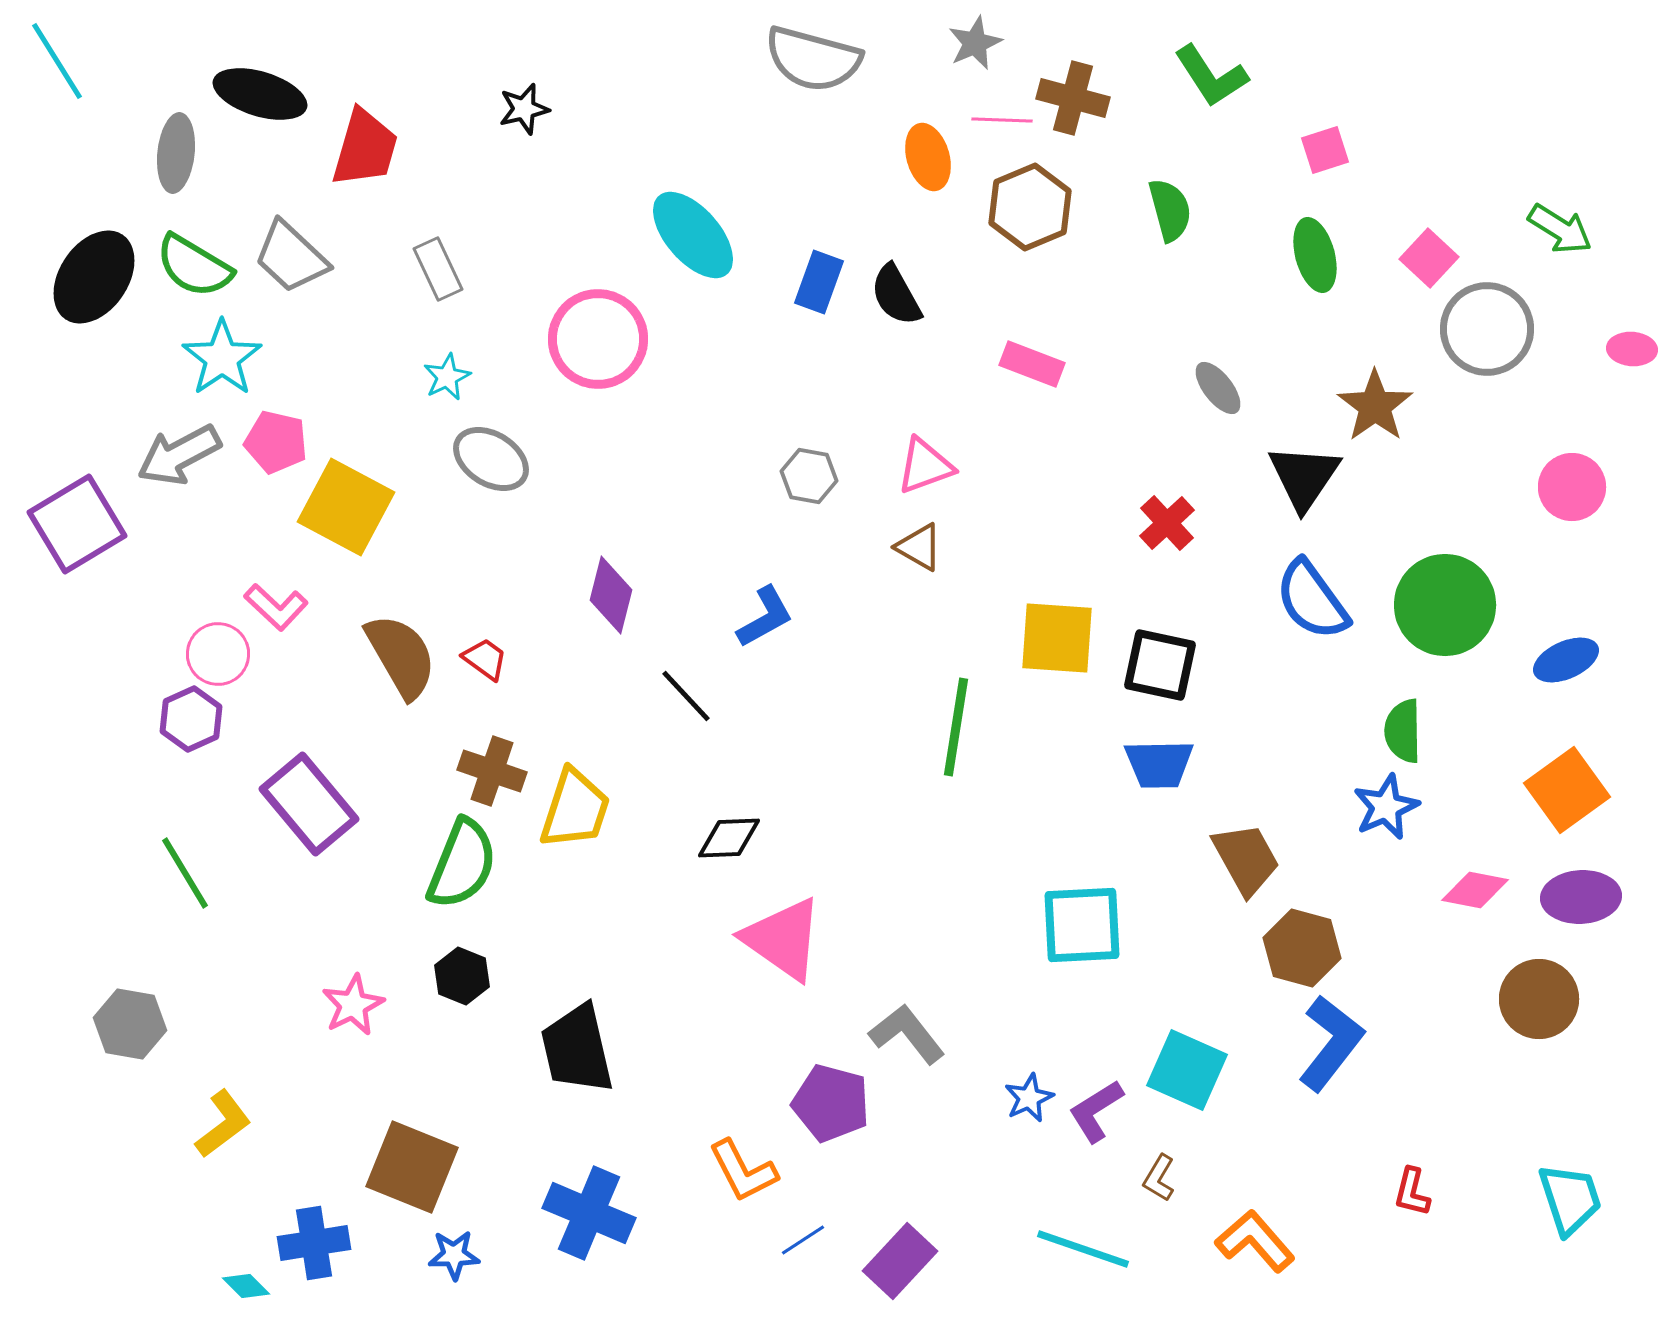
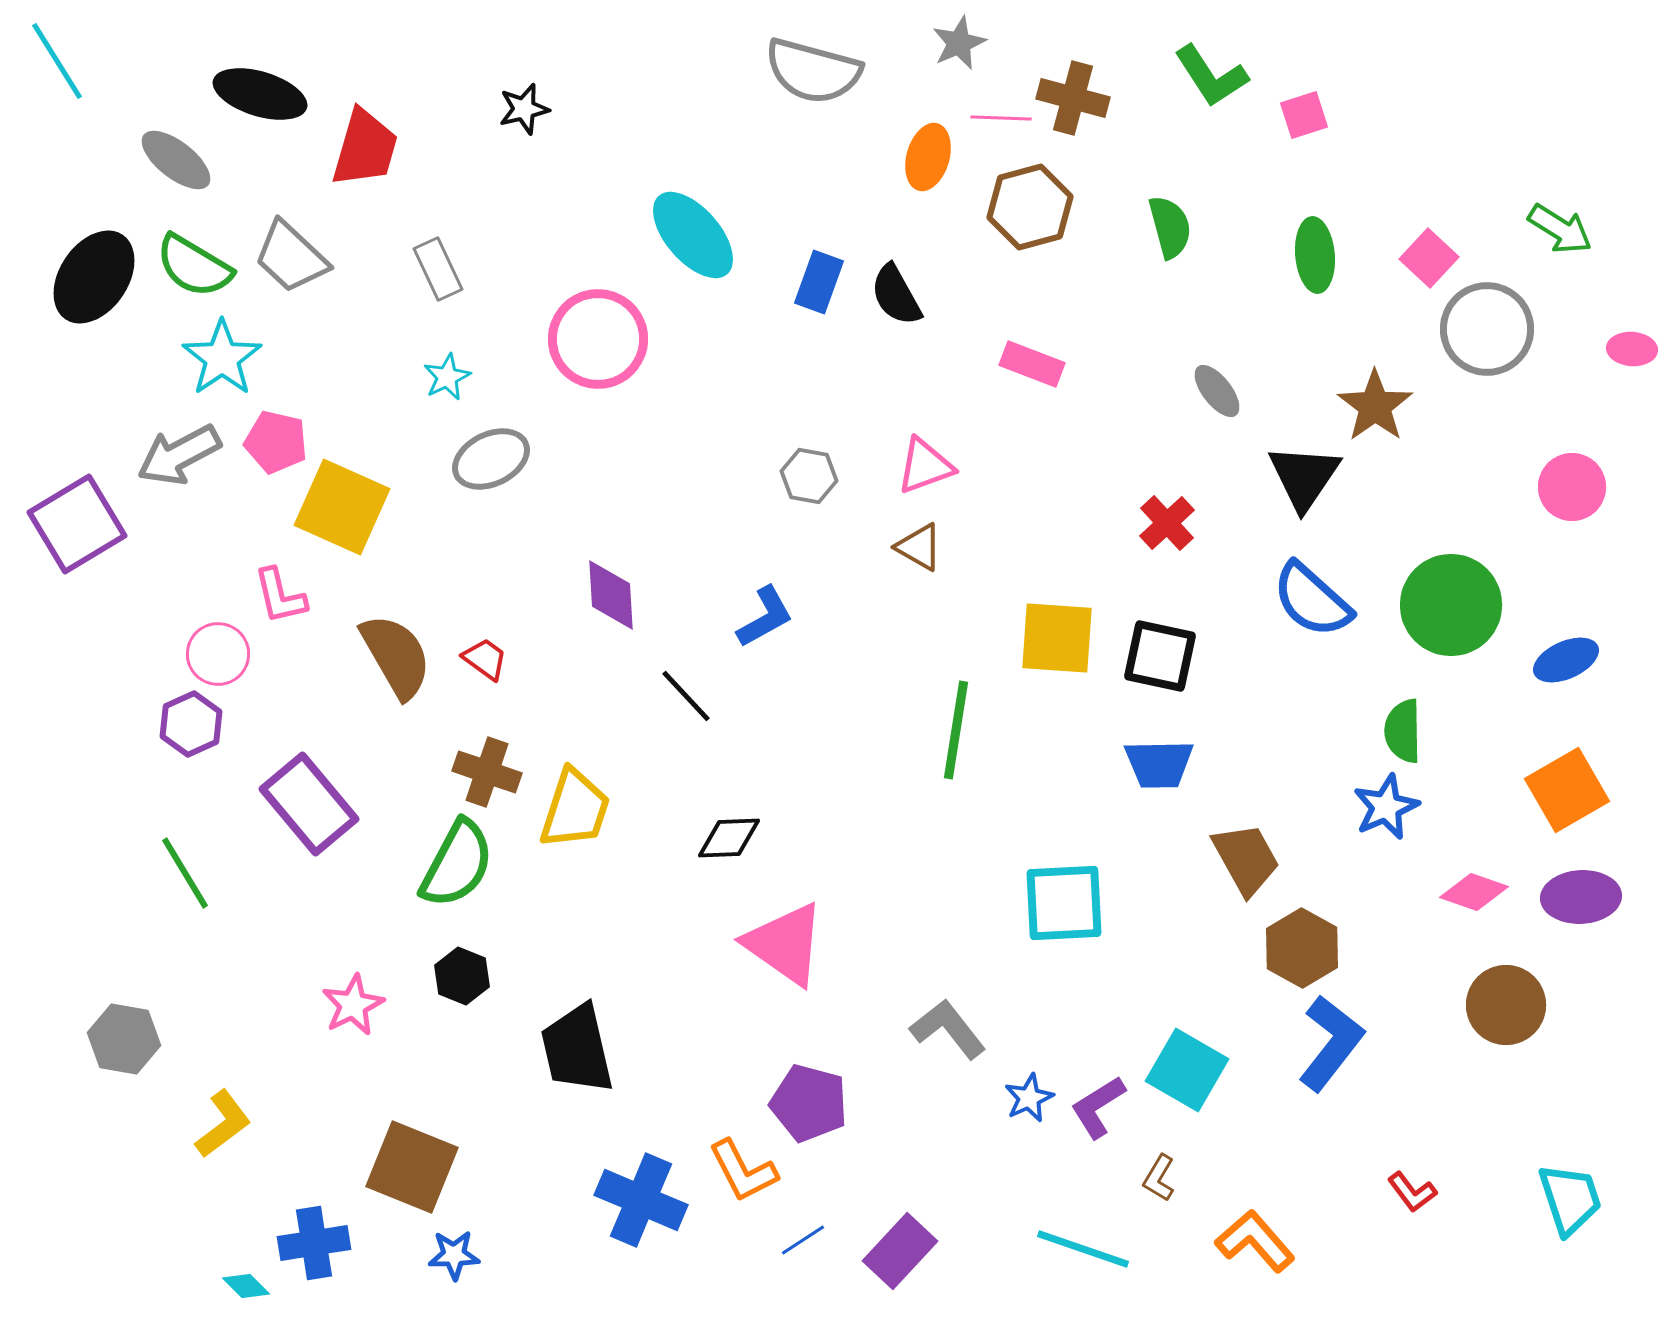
gray star at (975, 43): moved 16 px left
gray semicircle at (813, 59): moved 12 px down
pink line at (1002, 120): moved 1 px left, 2 px up
pink square at (1325, 150): moved 21 px left, 35 px up
gray ellipse at (176, 153): moved 7 px down; rotated 58 degrees counterclockwise
orange ellipse at (928, 157): rotated 32 degrees clockwise
brown hexagon at (1030, 207): rotated 8 degrees clockwise
green semicircle at (1170, 210): moved 17 px down
green ellipse at (1315, 255): rotated 10 degrees clockwise
gray ellipse at (1218, 388): moved 1 px left, 3 px down
gray ellipse at (491, 459): rotated 58 degrees counterclockwise
yellow square at (346, 507): moved 4 px left; rotated 4 degrees counterclockwise
purple diamond at (611, 595): rotated 18 degrees counterclockwise
blue semicircle at (1312, 600): rotated 12 degrees counterclockwise
green circle at (1445, 605): moved 6 px right
pink L-shape at (276, 607): moved 4 px right, 11 px up; rotated 34 degrees clockwise
brown semicircle at (401, 656): moved 5 px left
black square at (1160, 665): moved 9 px up
purple hexagon at (191, 719): moved 5 px down
green line at (956, 727): moved 3 px down
brown cross at (492, 771): moved 5 px left, 1 px down
orange square at (1567, 790): rotated 6 degrees clockwise
green semicircle at (462, 864): moved 5 px left; rotated 6 degrees clockwise
pink diamond at (1475, 890): moved 1 px left, 2 px down; rotated 8 degrees clockwise
cyan square at (1082, 925): moved 18 px left, 22 px up
pink triangle at (783, 939): moved 2 px right, 5 px down
brown hexagon at (1302, 948): rotated 14 degrees clockwise
brown circle at (1539, 999): moved 33 px left, 6 px down
gray hexagon at (130, 1024): moved 6 px left, 15 px down
gray L-shape at (907, 1034): moved 41 px right, 5 px up
cyan square at (1187, 1070): rotated 6 degrees clockwise
purple pentagon at (831, 1103): moved 22 px left
purple L-shape at (1096, 1111): moved 2 px right, 4 px up
red L-shape at (1412, 1192): rotated 51 degrees counterclockwise
blue cross at (589, 1213): moved 52 px right, 13 px up
purple rectangle at (900, 1261): moved 10 px up
